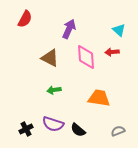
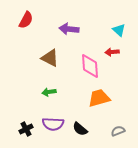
red semicircle: moved 1 px right, 1 px down
purple arrow: rotated 108 degrees counterclockwise
pink diamond: moved 4 px right, 9 px down
green arrow: moved 5 px left, 2 px down
orange trapezoid: rotated 25 degrees counterclockwise
purple semicircle: rotated 15 degrees counterclockwise
black semicircle: moved 2 px right, 1 px up
